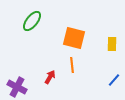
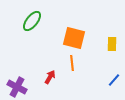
orange line: moved 2 px up
